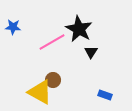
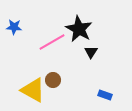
blue star: moved 1 px right
yellow triangle: moved 7 px left, 2 px up
